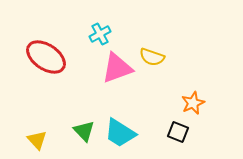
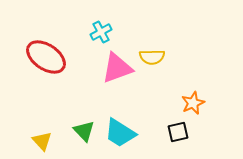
cyan cross: moved 1 px right, 2 px up
yellow semicircle: rotated 20 degrees counterclockwise
black square: rotated 35 degrees counterclockwise
yellow triangle: moved 5 px right, 1 px down
